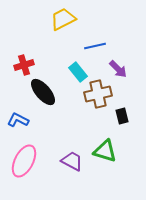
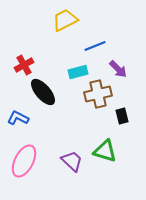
yellow trapezoid: moved 2 px right, 1 px down
blue line: rotated 10 degrees counterclockwise
red cross: rotated 12 degrees counterclockwise
cyan rectangle: rotated 66 degrees counterclockwise
blue L-shape: moved 2 px up
purple trapezoid: rotated 15 degrees clockwise
